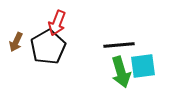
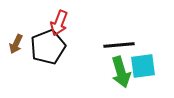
red arrow: moved 2 px right
brown arrow: moved 2 px down
black pentagon: rotated 8 degrees clockwise
